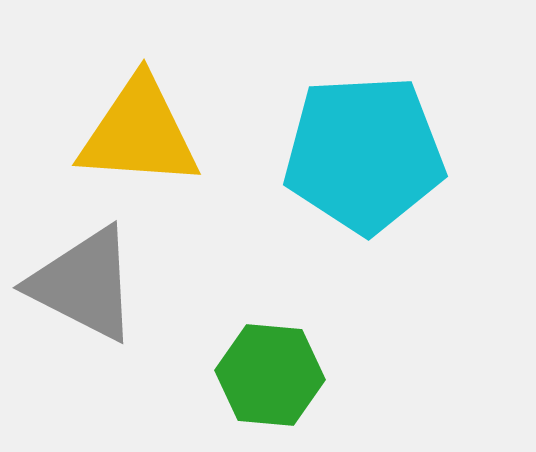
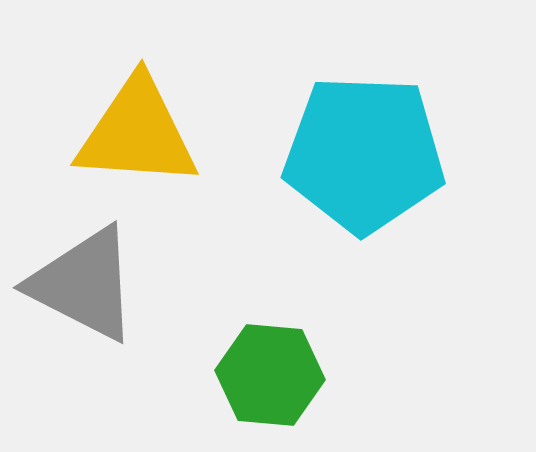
yellow triangle: moved 2 px left
cyan pentagon: rotated 5 degrees clockwise
